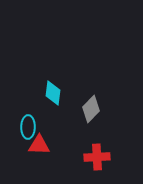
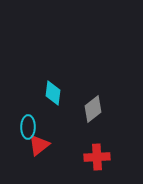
gray diamond: moved 2 px right; rotated 8 degrees clockwise
red triangle: rotated 40 degrees counterclockwise
